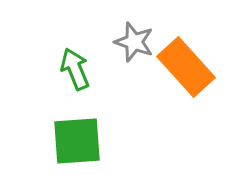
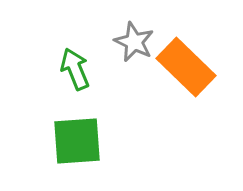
gray star: rotated 6 degrees clockwise
orange rectangle: rotated 4 degrees counterclockwise
